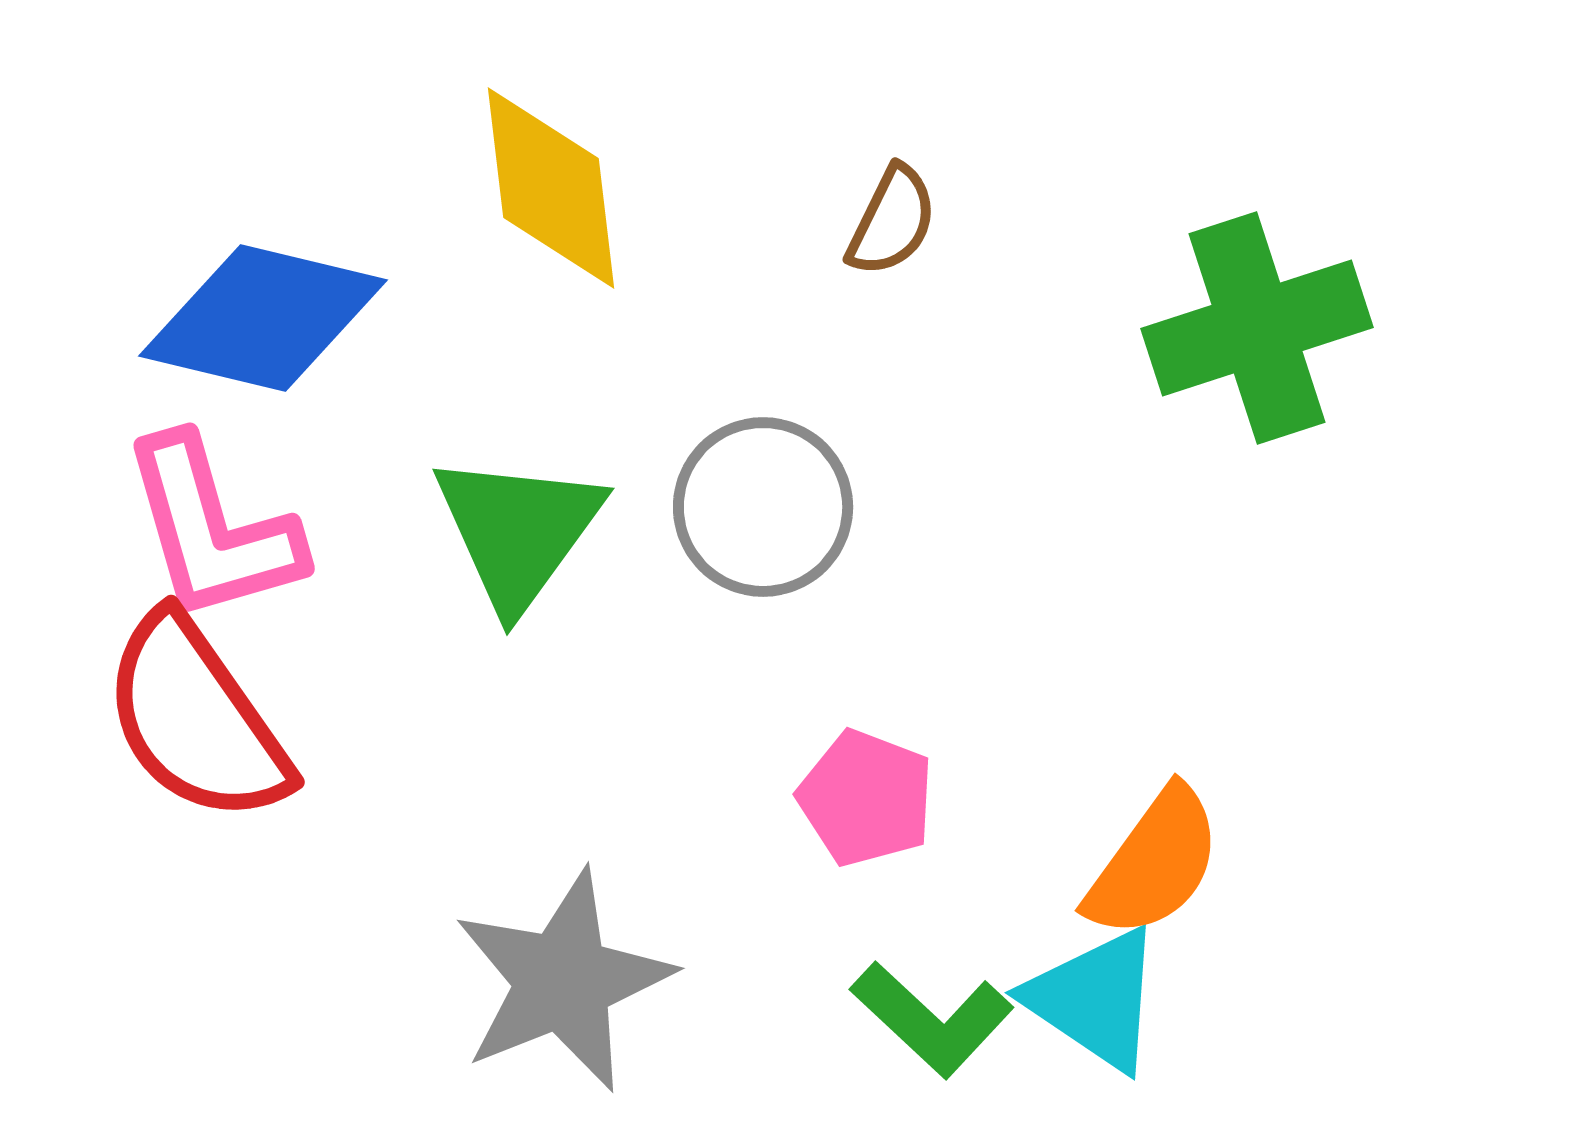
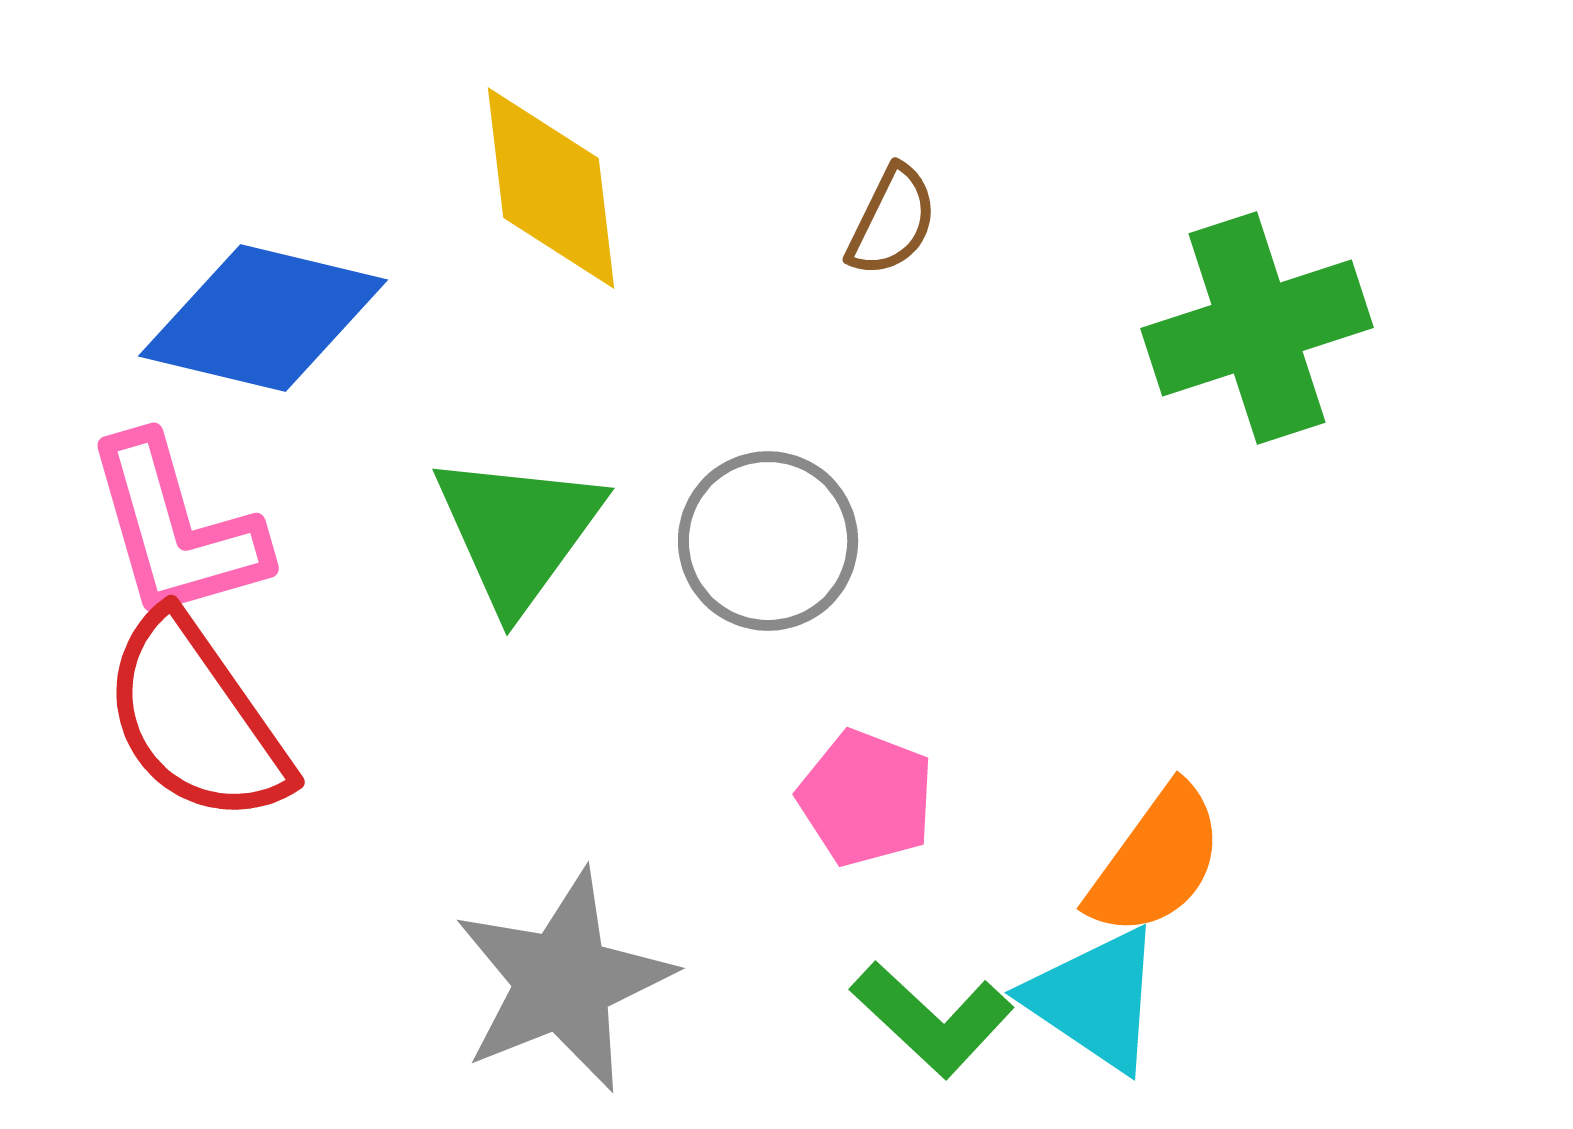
gray circle: moved 5 px right, 34 px down
pink L-shape: moved 36 px left
orange semicircle: moved 2 px right, 2 px up
